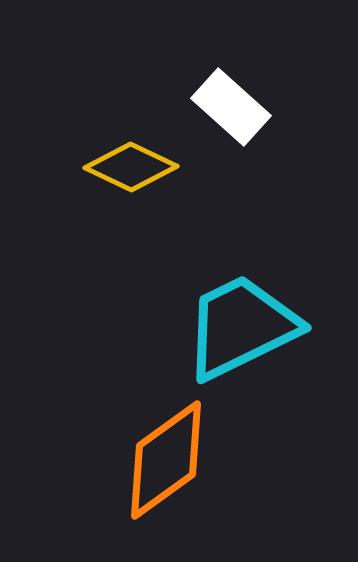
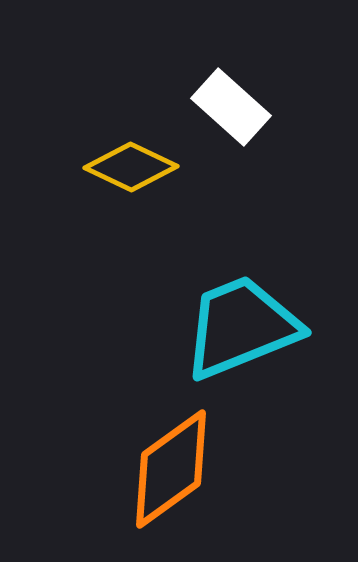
cyan trapezoid: rotated 4 degrees clockwise
orange diamond: moved 5 px right, 9 px down
